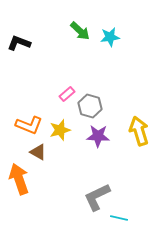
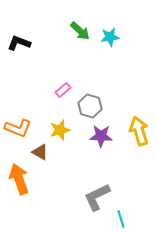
pink rectangle: moved 4 px left, 4 px up
orange L-shape: moved 11 px left, 3 px down
purple star: moved 3 px right
brown triangle: moved 2 px right
cyan line: moved 2 px right, 1 px down; rotated 60 degrees clockwise
